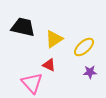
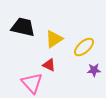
purple star: moved 4 px right, 2 px up
